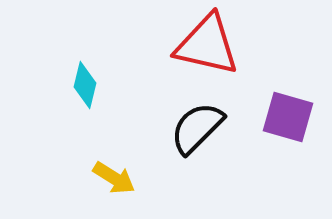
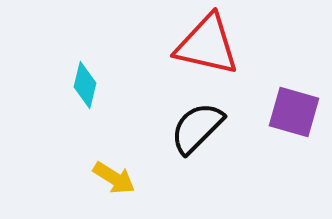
purple square: moved 6 px right, 5 px up
